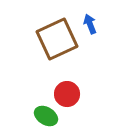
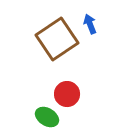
brown square: rotated 9 degrees counterclockwise
green ellipse: moved 1 px right, 1 px down
